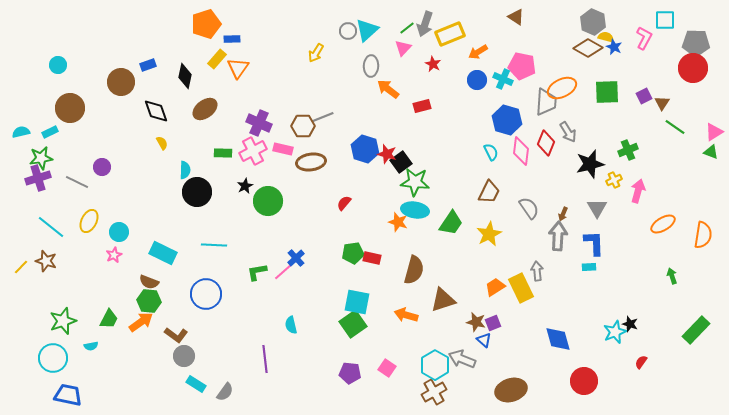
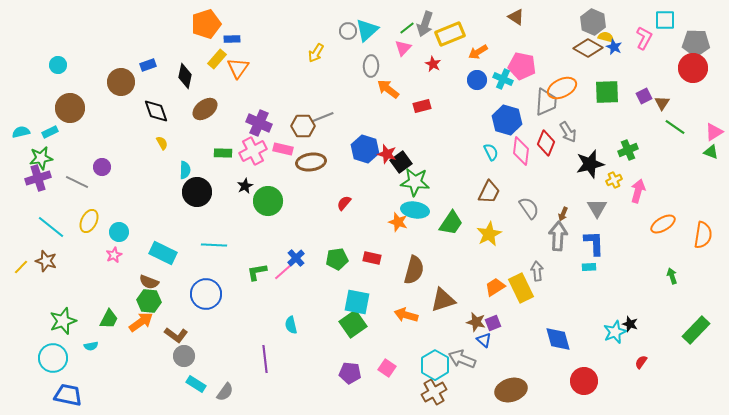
green pentagon at (353, 253): moved 16 px left, 6 px down
